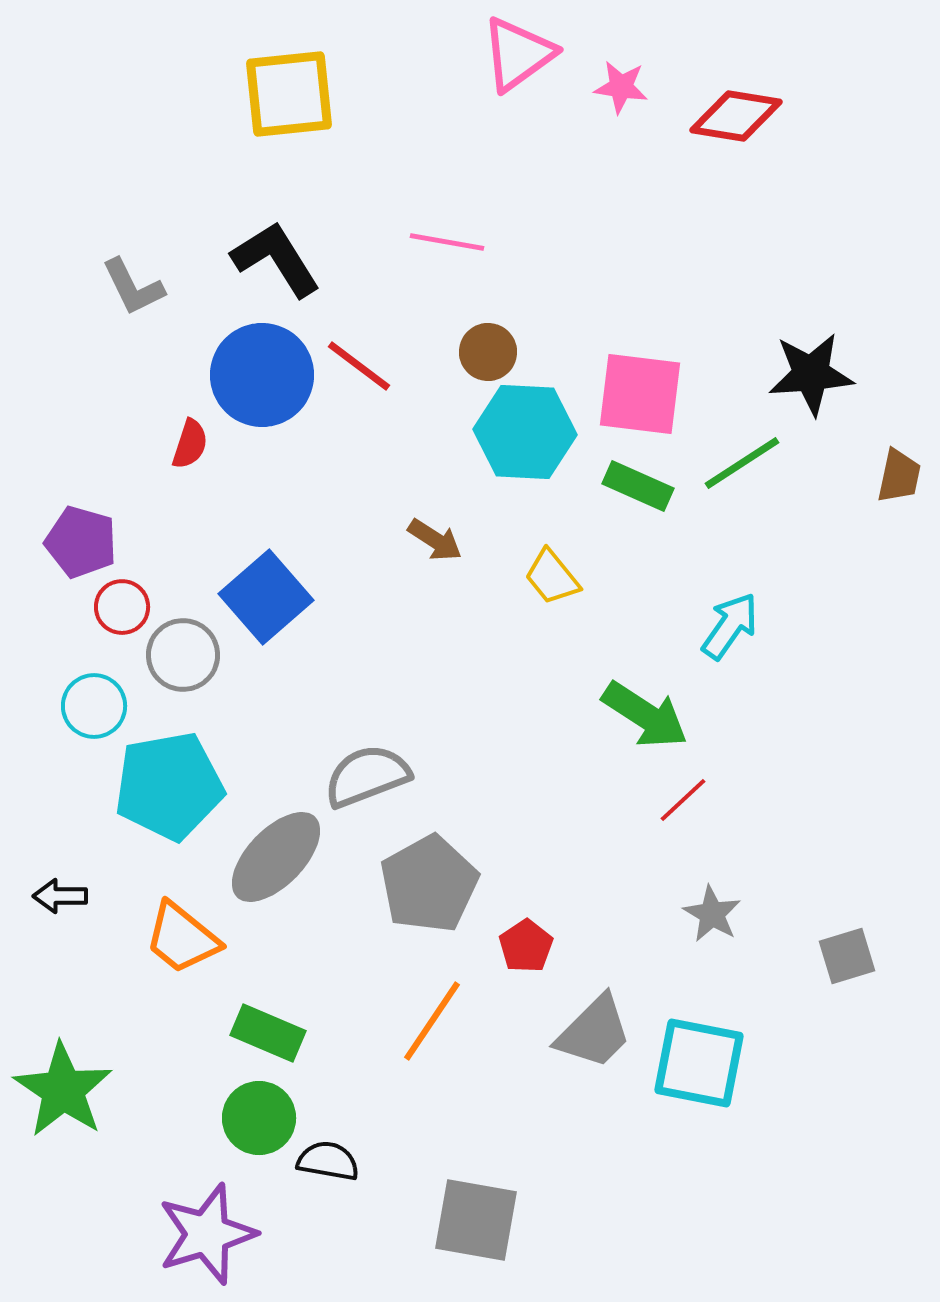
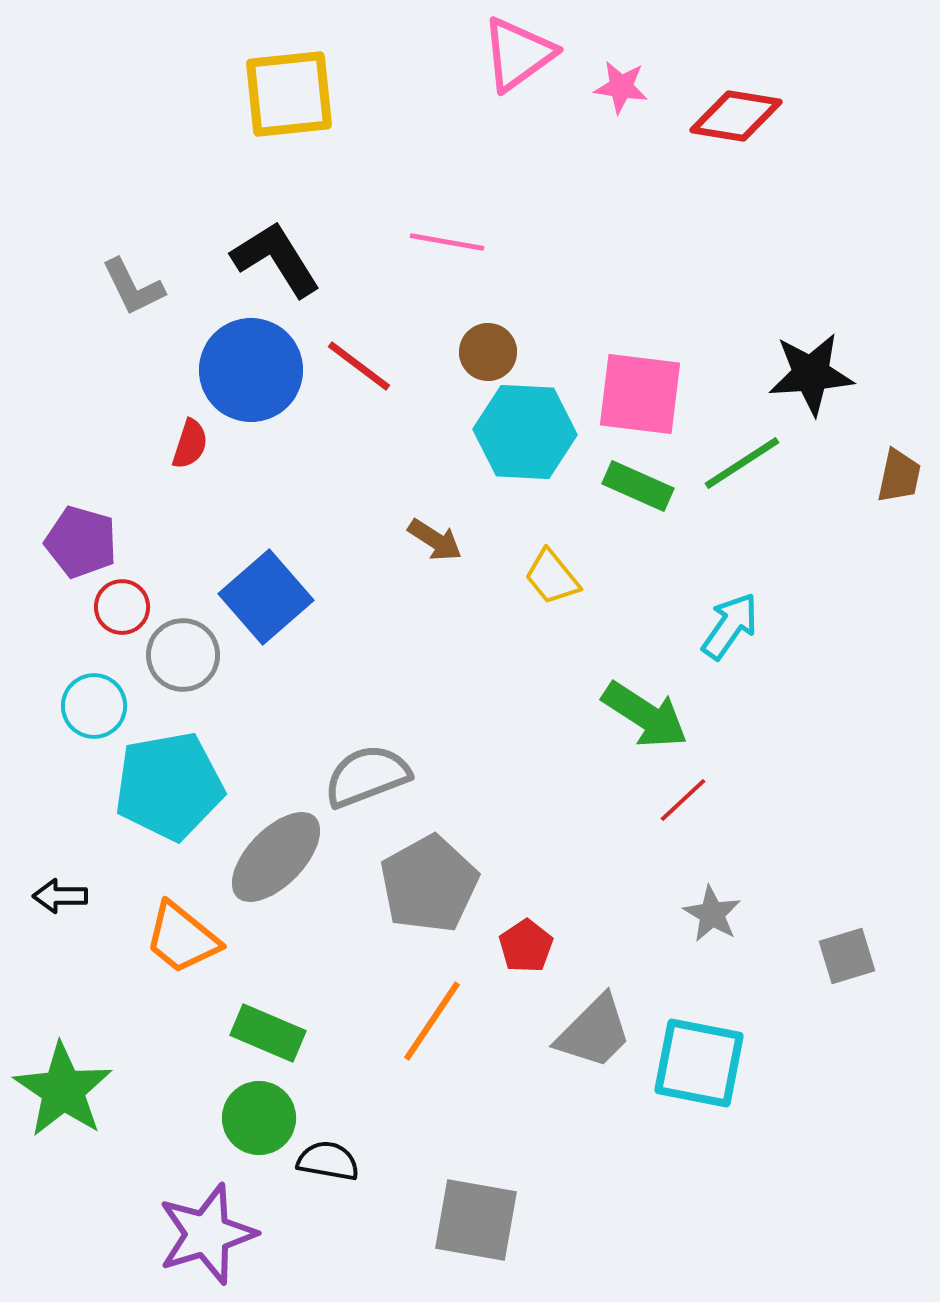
blue circle at (262, 375): moved 11 px left, 5 px up
